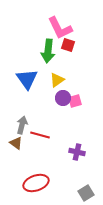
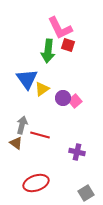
yellow triangle: moved 15 px left, 9 px down
pink square: rotated 24 degrees counterclockwise
